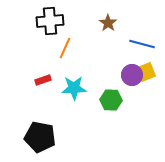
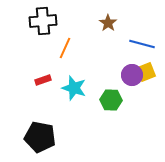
black cross: moved 7 px left
cyan star: rotated 20 degrees clockwise
